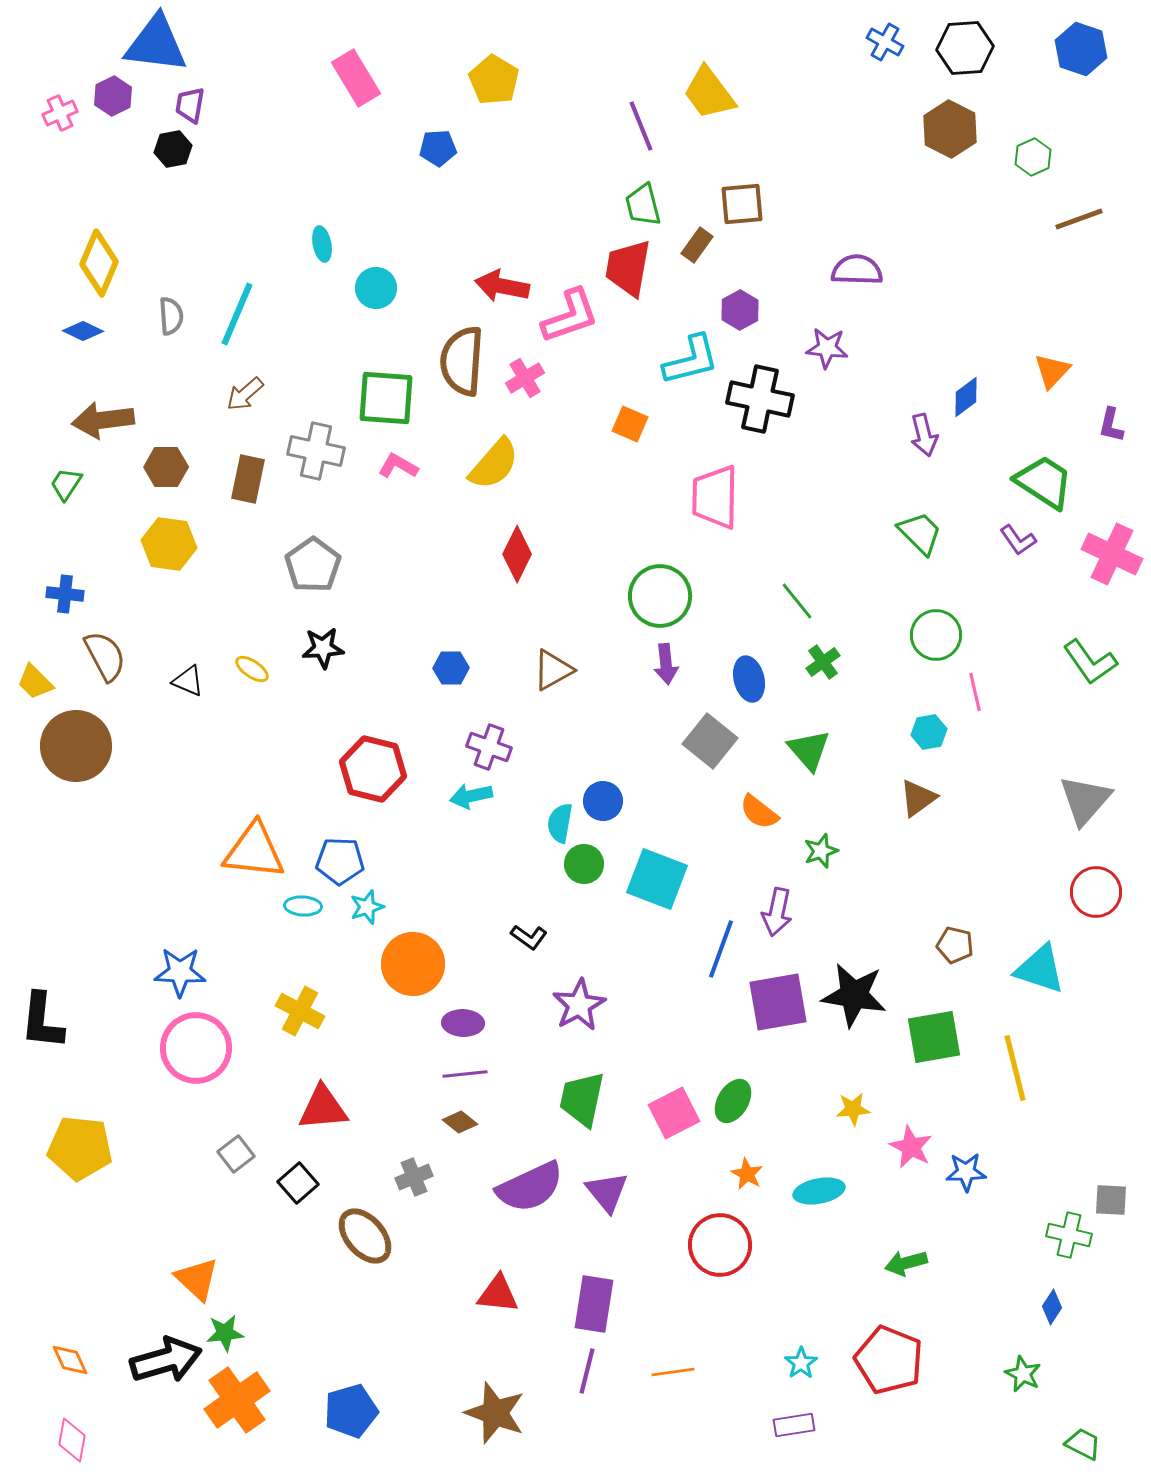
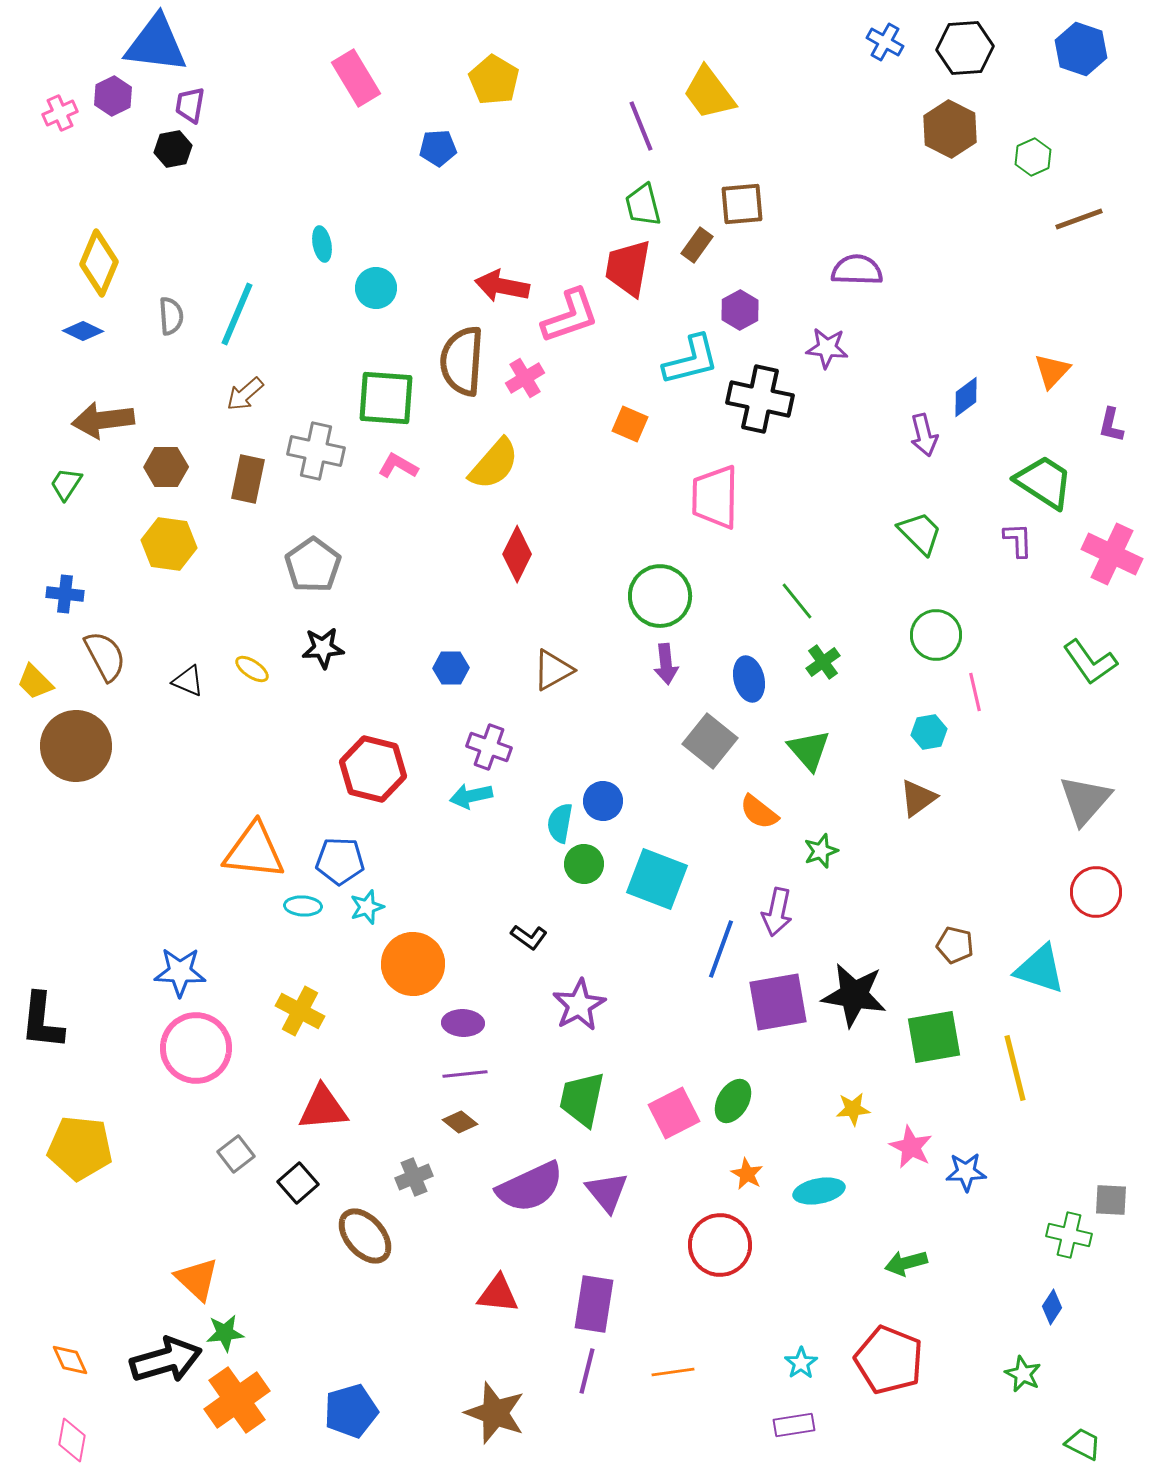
purple L-shape at (1018, 540): rotated 147 degrees counterclockwise
